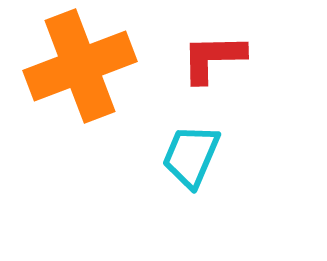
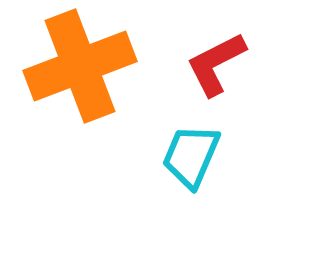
red L-shape: moved 3 px right, 6 px down; rotated 26 degrees counterclockwise
